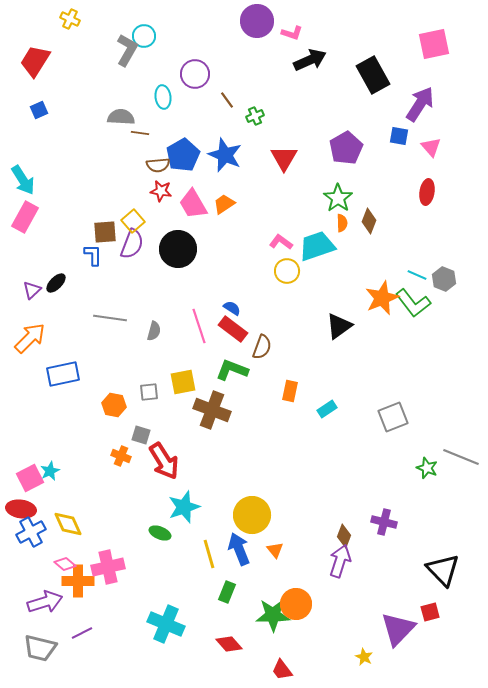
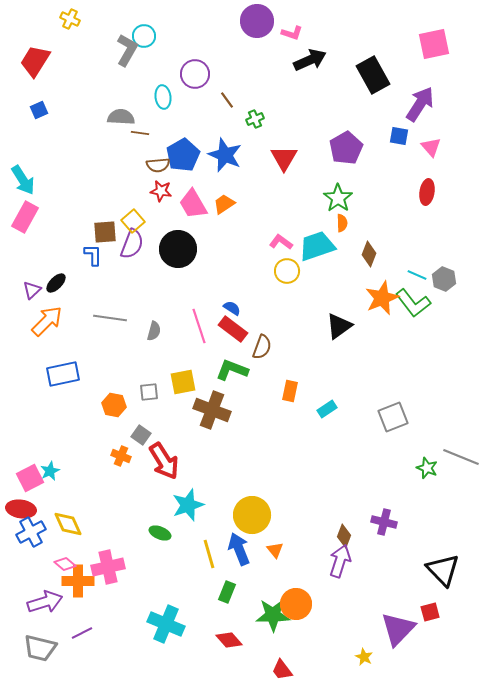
green cross at (255, 116): moved 3 px down
brown diamond at (369, 221): moved 33 px down
orange arrow at (30, 338): moved 17 px right, 17 px up
gray square at (141, 435): rotated 18 degrees clockwise
cyan star at (184, 507): moved 4 px right, 2 px up
red diamond at (229, 644): moved 4 px up
